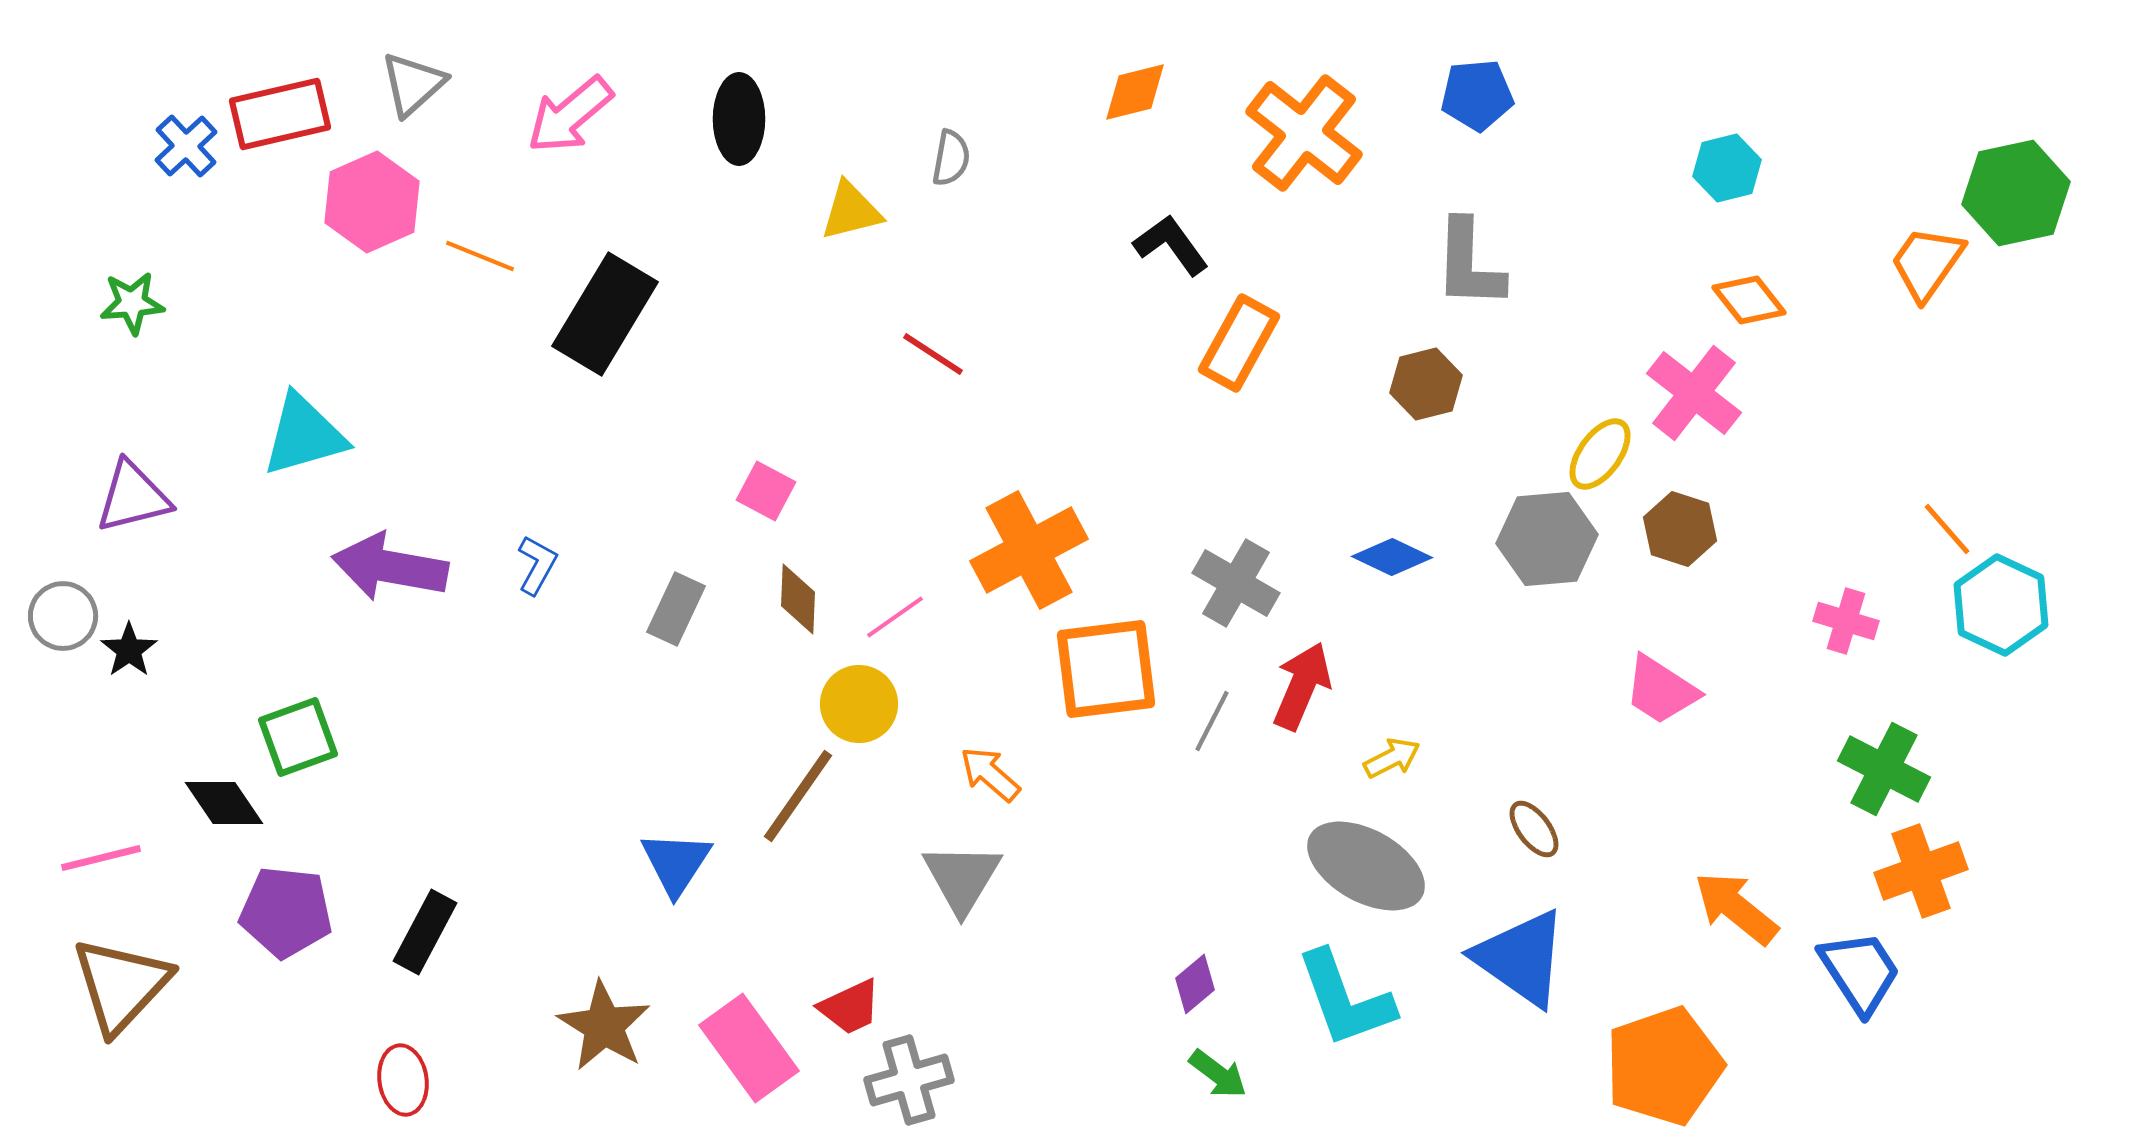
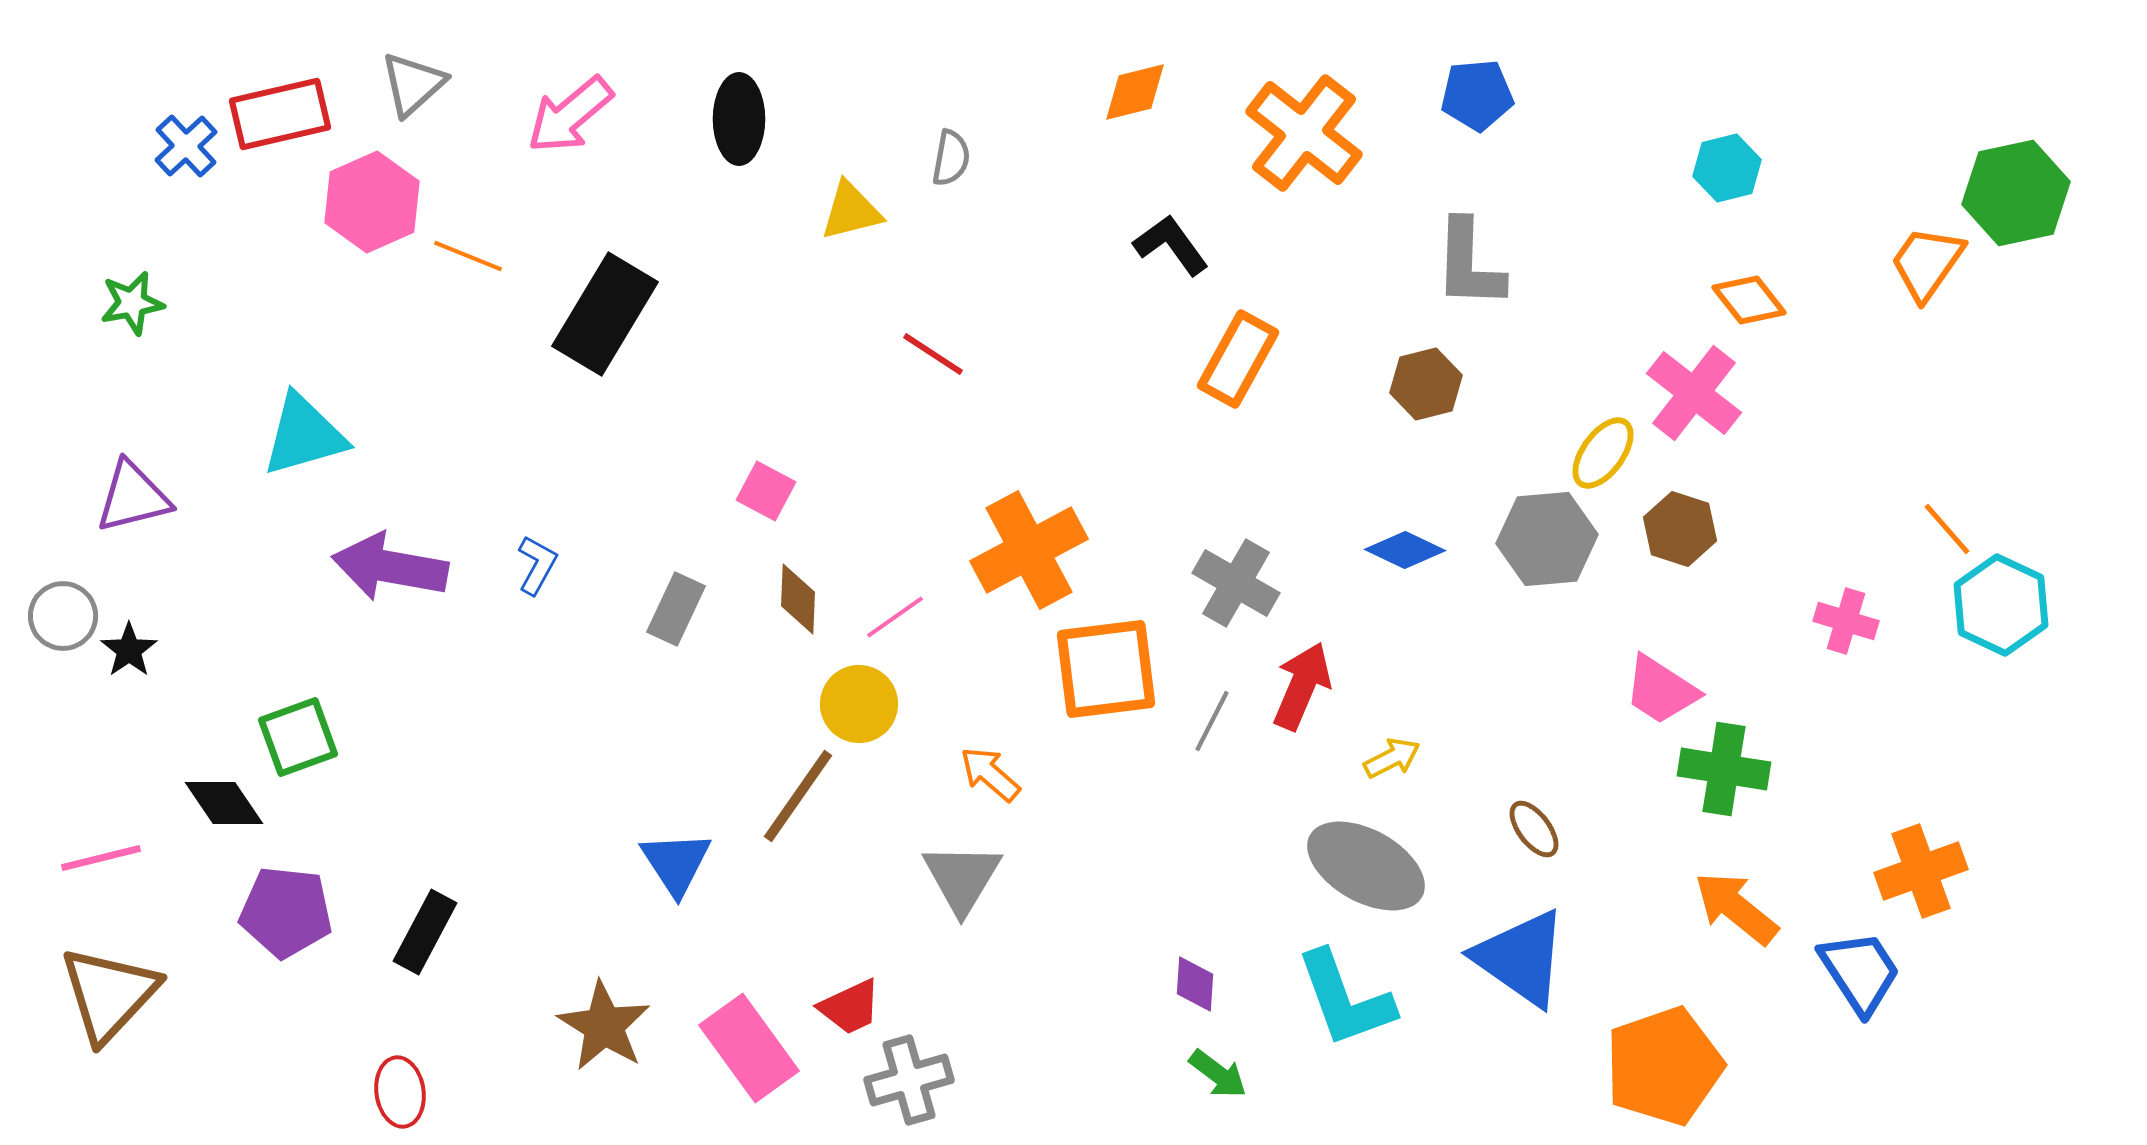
orange line at (480, 256): moved 12 px left
green star at (132, 303): rotated 6 degrees counterclockwise
orange rectangle at (1239, 343): moved 1 px left, 16 px down
yellow ellipse at (1600, 454): moved 3 px right, 1 px up
blue diamond at (1392, 557): moved 13 px right, 7 px up
green cross at (1884, 769): moved 160 px left; rotated 18 degrees counterclockwise
blue triangle at (676, 863): rotated 6 degrees counterclockwise
purple diamond at (1195, 984): rotated 46 degrees counterclockwise
brown triangle at (121, 985): moved 12 px left, 9 px down
red ellipse at (403, 1080): moved 3 px left, 12 px down
